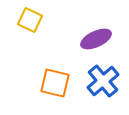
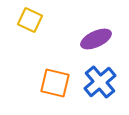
blue cross: moved 3 px left, 1 px down
